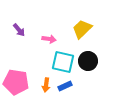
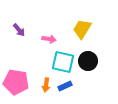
yellow trapezoid: rotated 15 degrees counterclockwise
